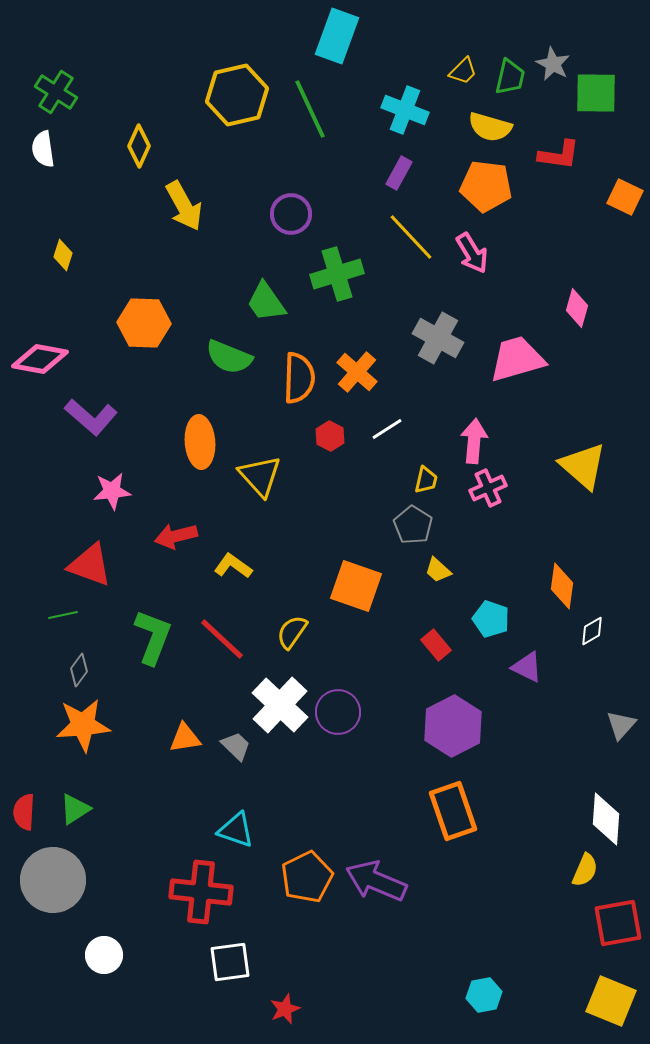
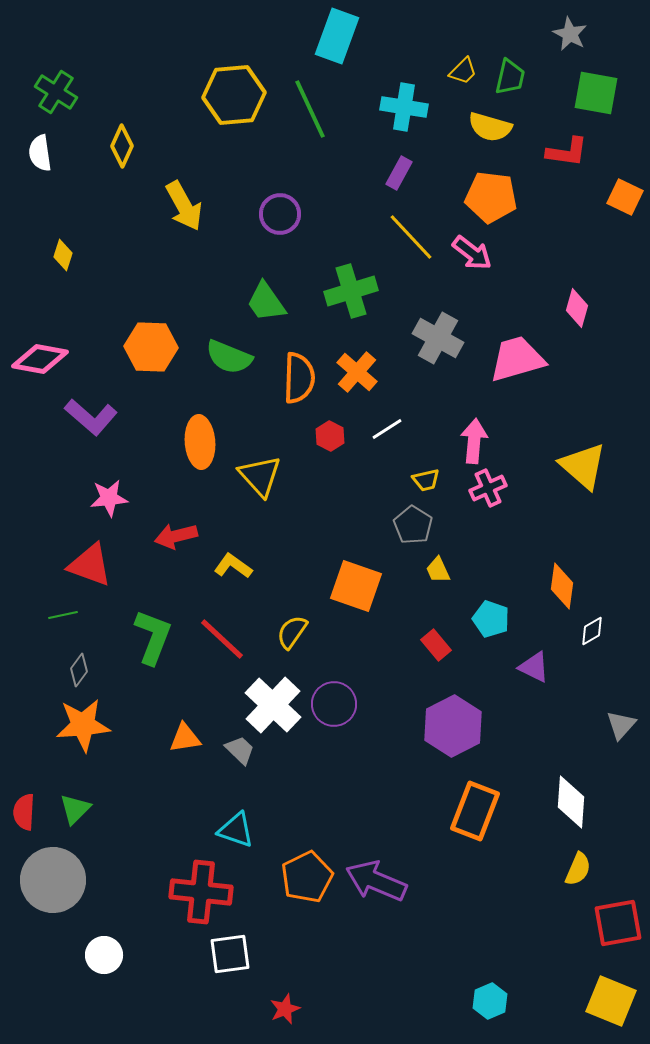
gray star at (553, 64): moved 17 px right, 30 px up
green square at (596, 93): rotated 9 degrees clockwise
yellow hexagon at (237, 95): moved 3 px left; rotated 8 degrees clockwise
cyan cross at (405, 110): moved 1 px left, 3 px up; rotated 12 degrees counterclockwise
yellow diamond at (139, 146): moved 17 px left
white semicircle at (43, 149): moved 3 px left, 4 px down
red L-shape at (559, 155): moved 8 px right, 3 px up
orange pentagon at (486, 186): moved 5 px right, 11 px down
purple circle at (291, 214): moved 11 px left
pink arrow at (472, 253): rotated 21 degrees counterclockwise
green cross at (337, 274): moved 14 px right, 17 px down
orange hexagon at (144, 323): moved 7 px right, 24 px down
yellow trapezoid at (426, 480): rotated 64 degrees clockwise
pink star at (112, 491): moved 3 px left, 7 px down
yellow trapezoid at (438, 570): rotated 24 degrees clockwise
purple triangle at (527, 667): moved 7 px right
white cross at (280, 705): moved 7 px left
purple circle at (338, 712): moved 4 px left, 8 px up
gray trapezoid at (236, 746): moved 4 px right, 4 px down
green triangle at (75, 809): rotated 12 degrees counterclockwise
orange rectangle at (453, 811): moved 22 px right; rotated 40 degrees clockwise
white diamond at (606, 819): moved 35 px left, 17 px up
yellow semicircle at (585, 870): moved 7 px left, 1 px up
white square at (230, 962): moved 8 px up
cyan hexagon at (484, 995): moved 6 px right, 6 px down; rotated 12 degrees counterclockwise
